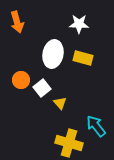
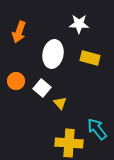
orange arrow: moved 2 px right, 10 px down; rotated 35 degrees clockwise
yellow rectangle: moved 7 px right
orange circle: moved 5 px left, 1 px down
white square: rotated 12 degrees counterclockwise
cyan arrow: moved 1 px right, 3 px down
yellow cross: rotated 12 degrees counterclockwise
